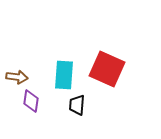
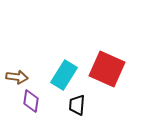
cyan rectangle: rotated 28 degrees clockwise
